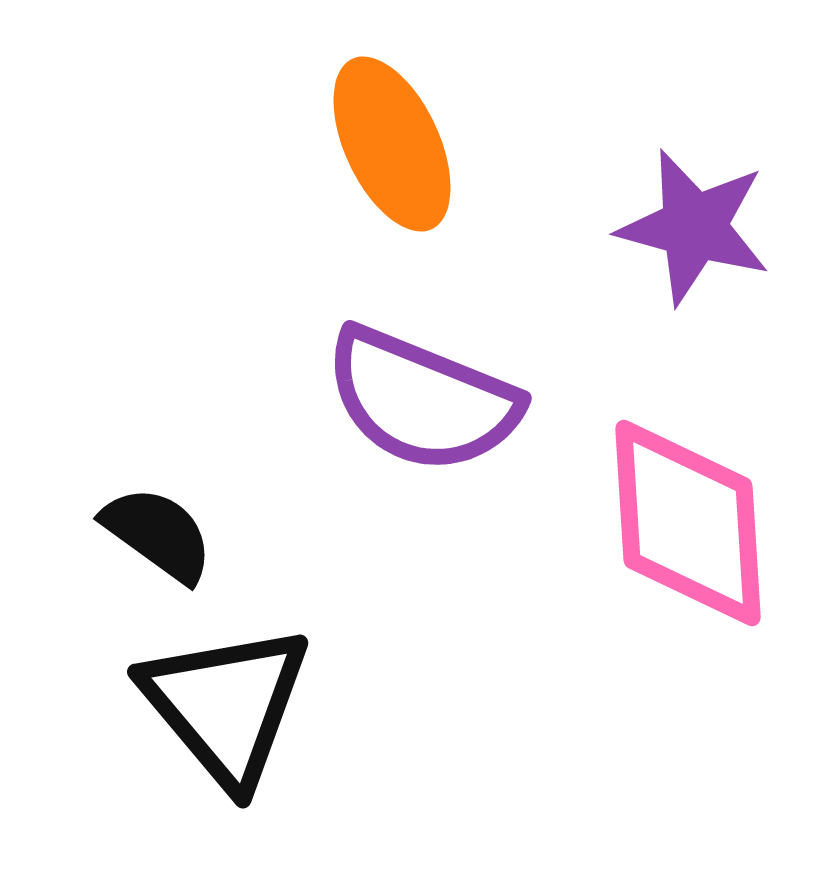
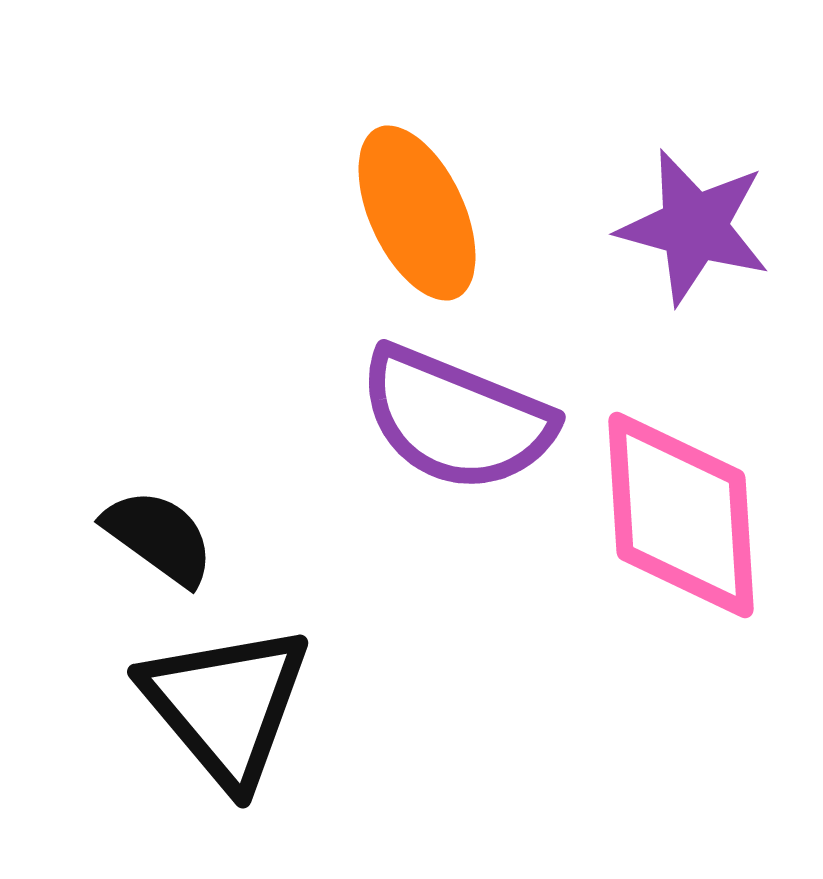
orange ellipse: moved 25 px right, 69 px down
purple semicircle: moved 34 px right, 19 px down
pink diamond: moved 7 px left, 8 px up
black semicircle: moved 1 px right, 3 px down
